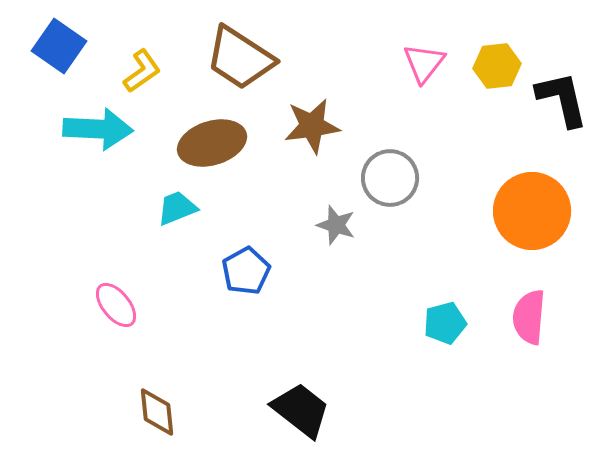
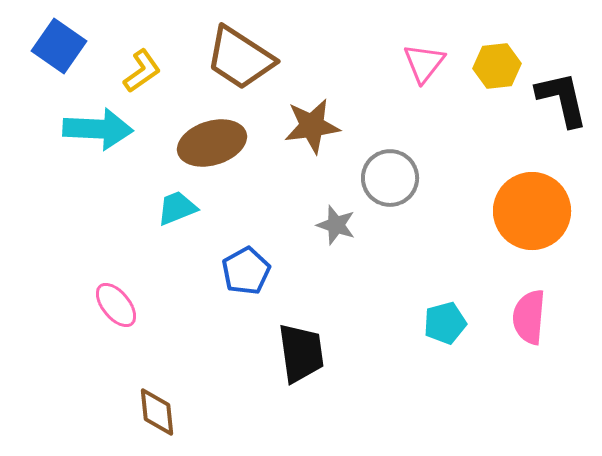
black trapezoid: moved 57 px up; rotated 44 degrees clockwise
